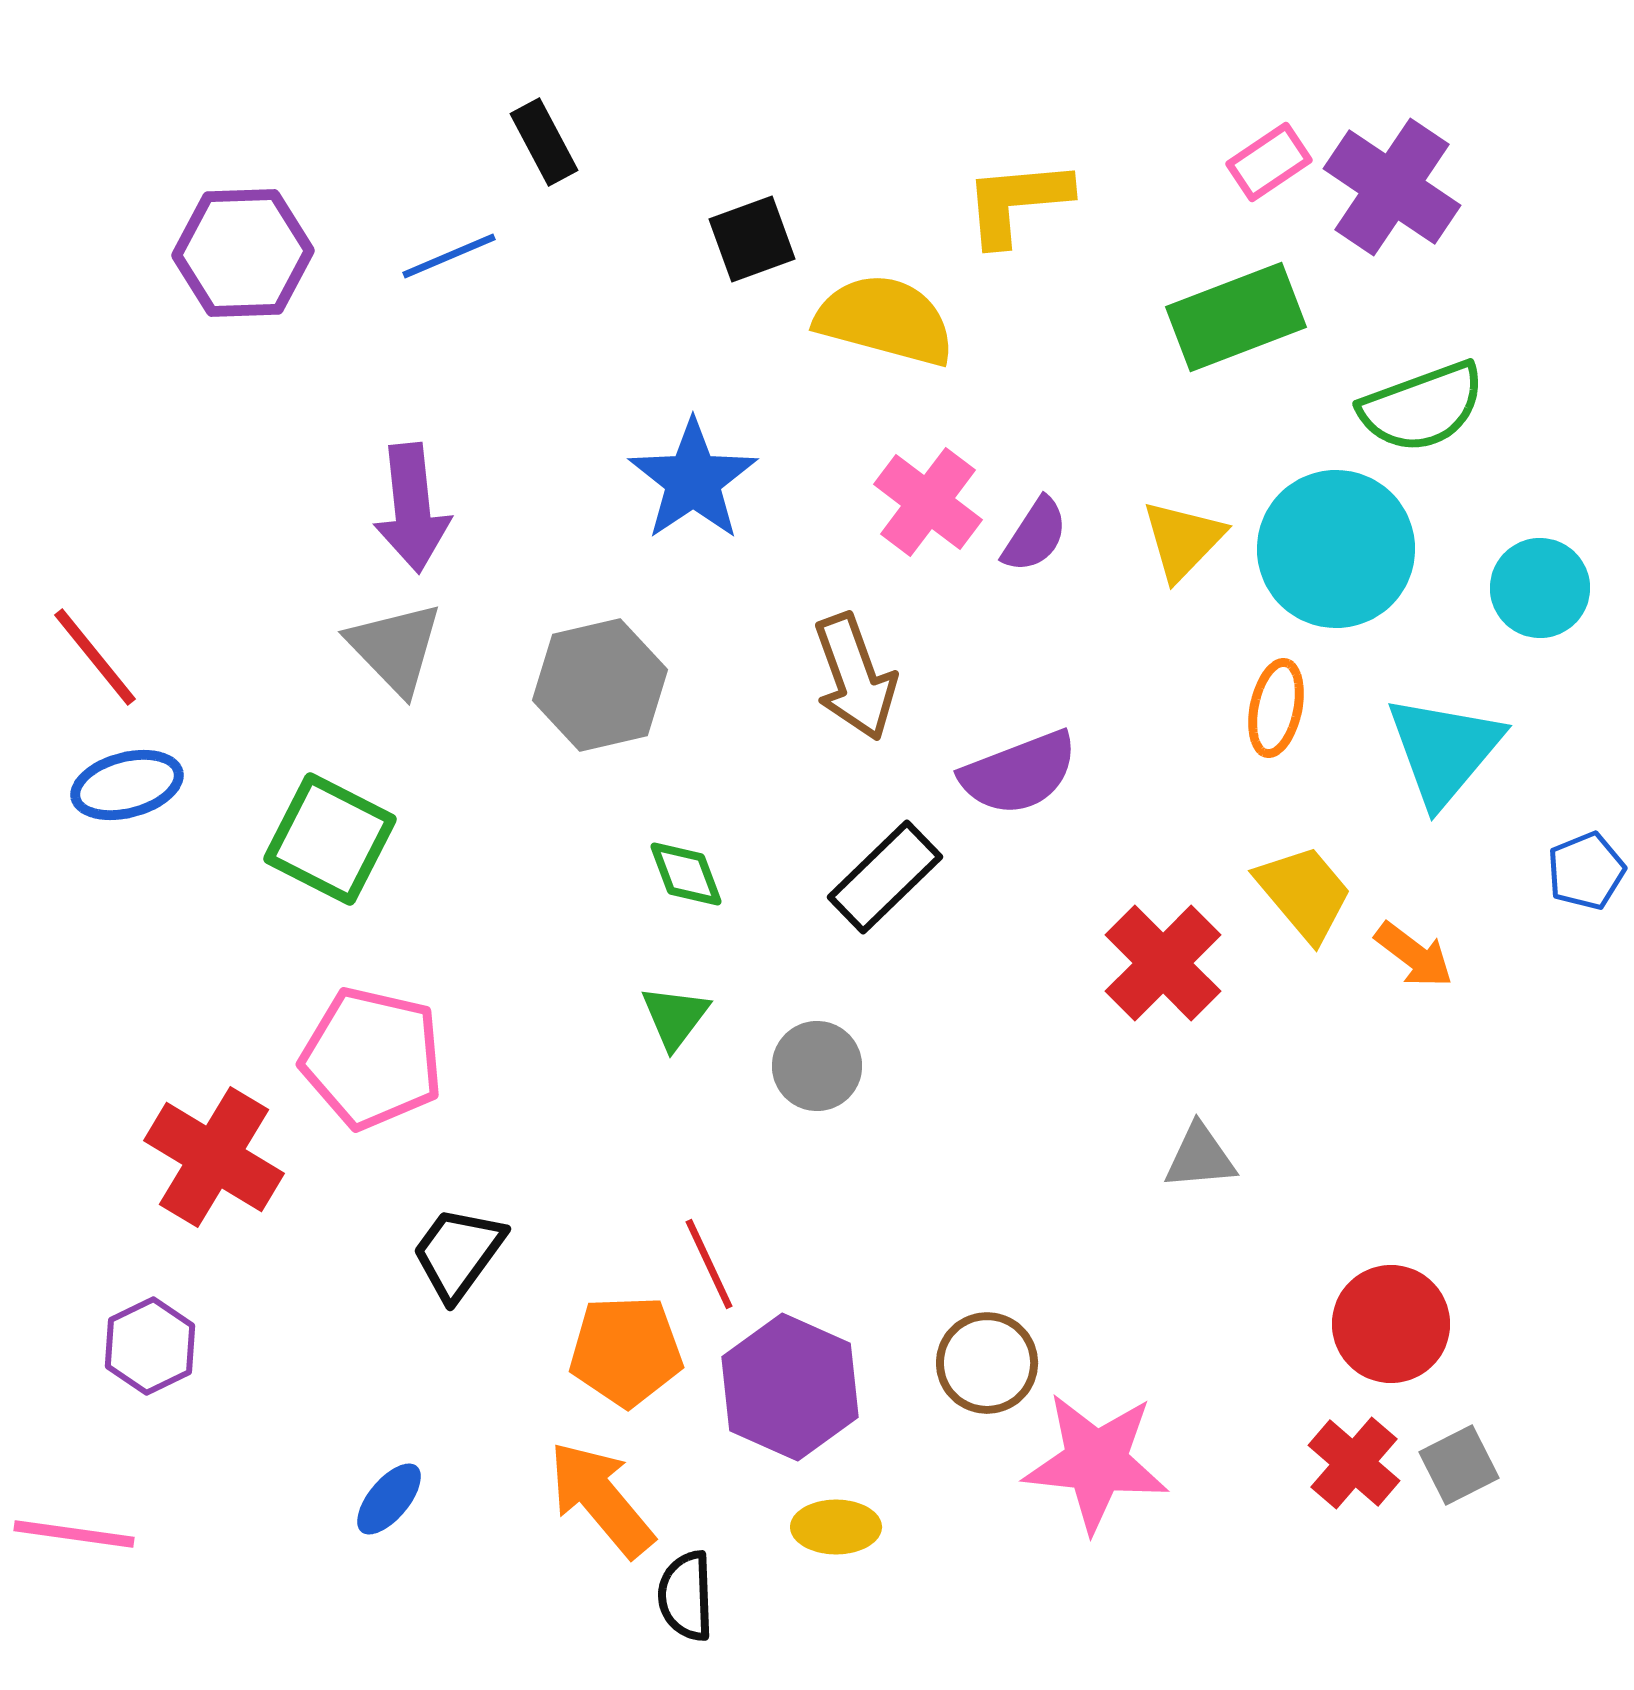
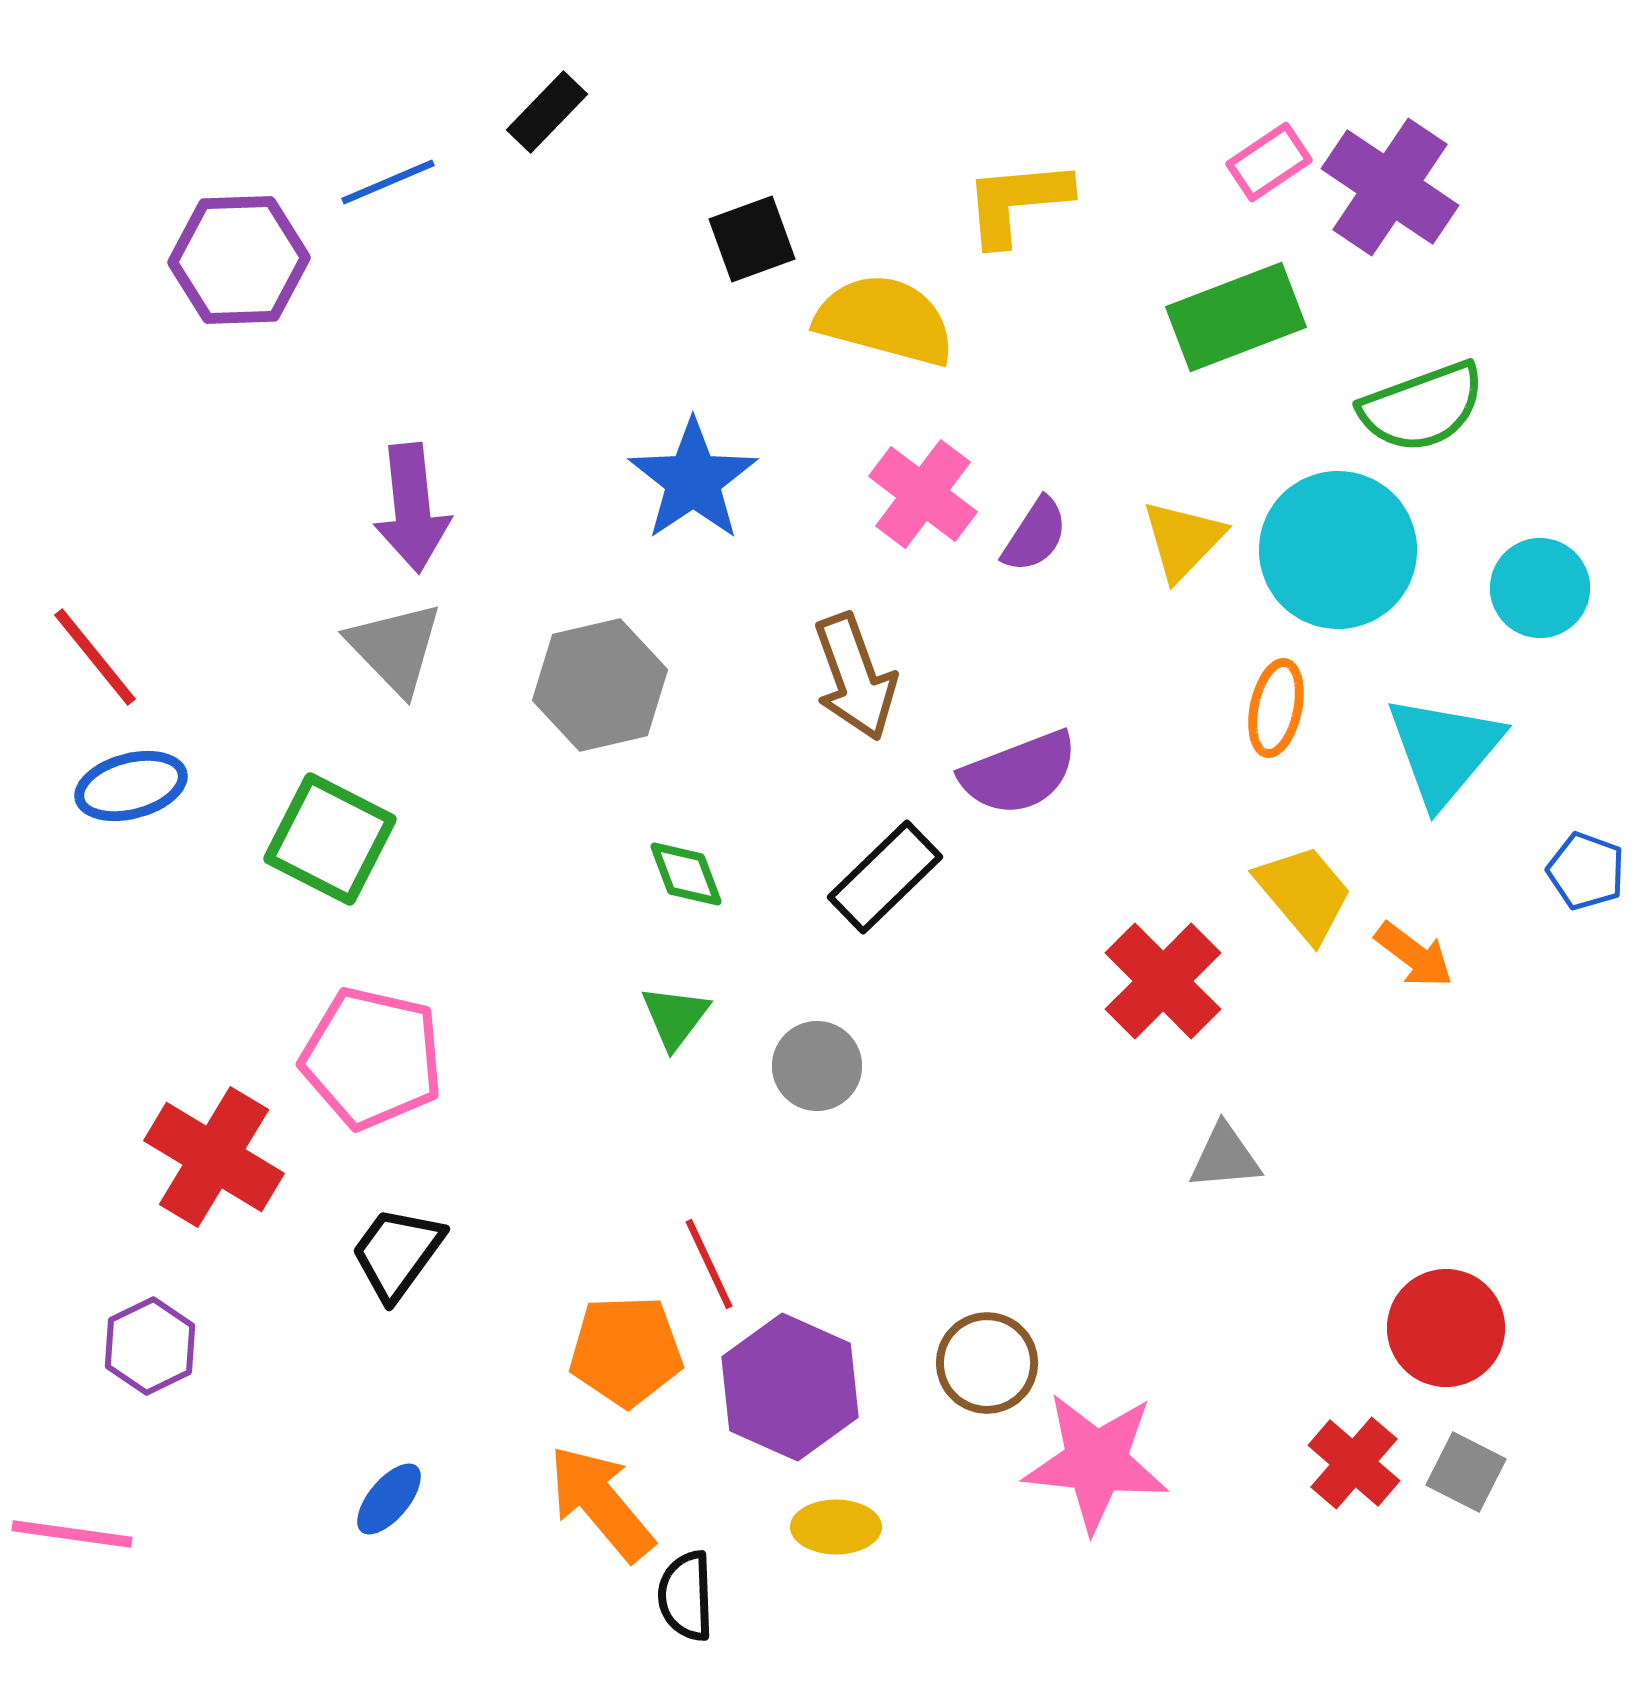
black rectangle at (544, 142): moved 3 px right, 30 px up; rotated 72 degrees clockwise
purple cross at (1392, 187): moved 2 px left
purple hexagon at (243, 253): moved 4 px left, 7 px down
blue line at (449, 256): moved 61 px left, 74 px up
pink cross at (928, 502): moved 5 px left, 8 px up
cyan circle at (1336, 549): moved 2 px right, 1 px down
blue ellipse at (127, 785): moved 4 px right, 1 px down
blue pentagon at (1586, 871): rotated 30 degrees counterclockwise
red cross at (1163, 963): moved 18 px down
gray triangle at (1200, 1157): moved 25 px right
black trapezoid at (458, 1253): moved 61 px left
red circle at (1391, 1324): moved 55 px right, 4 px down
gray square at (1459, 1465): moved 7 px right, 7 px down; rotated 36 degrees counterclockwise
orange arrow at (601, 1499): moved 4 px down
pink line at (74, 1534): moved 2 px left
